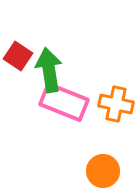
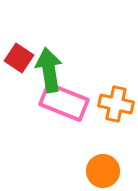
red square: moved 1 px right, 2 px down
